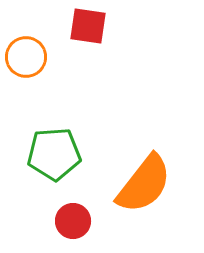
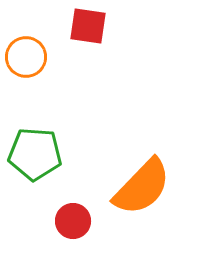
green pentagon: moved 19 px left; rotated 8 degrees clockwise
orange semicircle: moved 2 px left, 3 px down; rotated 6 degrees clockwise
